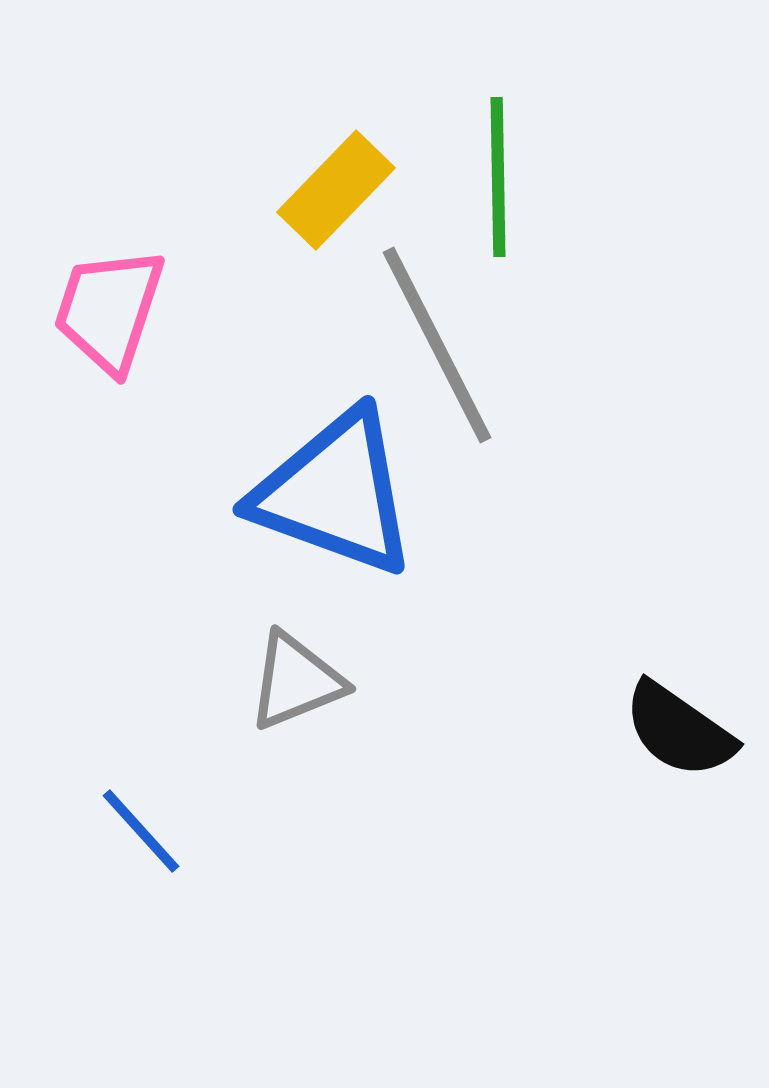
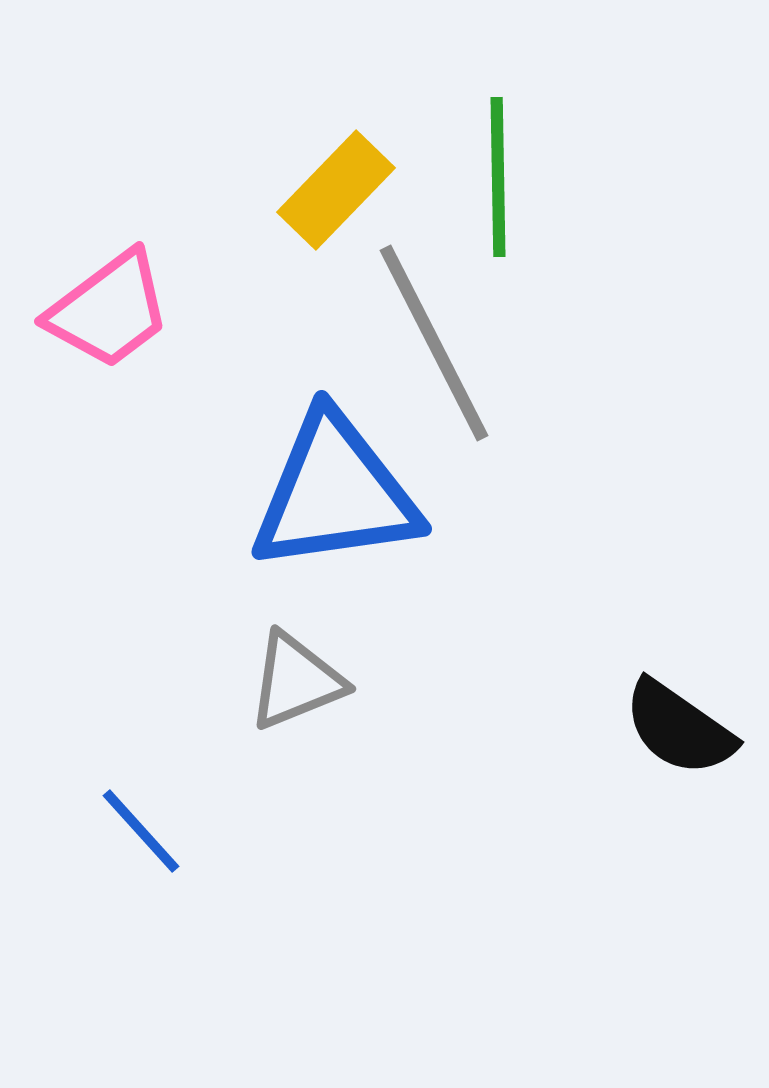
pink trapezoid: rotated 145 degrees counterclockwise
gray line: moved 3 px left, 2 px up
blue triangle: rotated 28 degrees counterclockwise
black semicircle: moved 2 px up
